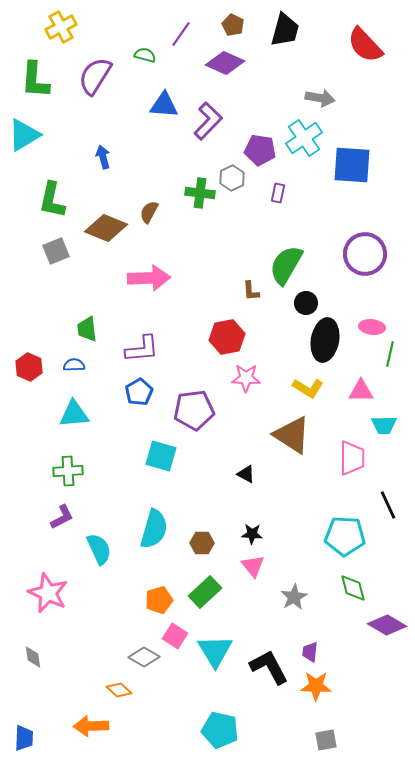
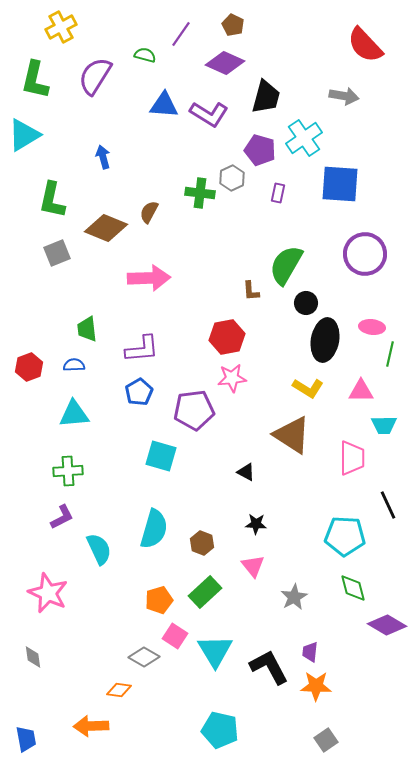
black trapezoid at (285, 30): moved 19 px left, 67 px down
green L-shape at (35, 80): rotated 9 degrees clockwise
gray arrow at (320, 98): moved 24 px right, 2 px up
purple L-shape at (208, 121): moved 1 px right, 7 px up; rotated 78 degrees clockwise
purple pentagon at (260, 150): rotated 8 degrees clockwise
blue square at (352, 165): moved 12 px left, 19 px down
gray square at (56, 251): moved 1 px right, 2 px down
red hexagon at (29, 367): rotated 16 degrees clockwise
pink star at (246, 378): moved 14 px left; rotated 8 degrees counterclockwise
black triangle at (246, 474): moved 2 px up
black star at (252, 534): moved 4 px right, 10 px up
brown hexagon at (202, 543): rotated 20 degrees clockwise
orange diamond at (119, 690): rotated 35 degrees counterclockwise
blue trapezoid at (24, 738): moved 2 px right, 1 px down; rotated 12 degrees counterclockwise
gray square at (326, 740): rotated 25 degrees counterclockwise
